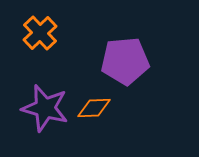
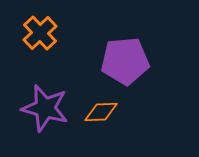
orange diamond: moved 7 px right, 4 px down
